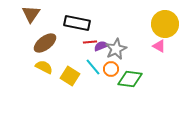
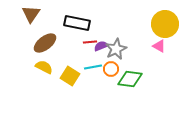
cyan line: rotated 60 degrees counterclockwise
